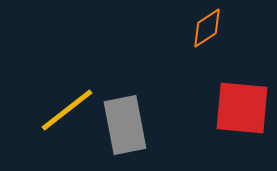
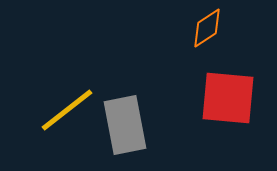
red square: moved 14 px left, 10 px up
